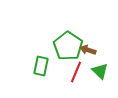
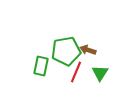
green pentagon: moved 2 px left, 5 px down; rotated 28 degrees clockwise
green triangle: moved 2 px down; rotated 18 degrees clockwise
